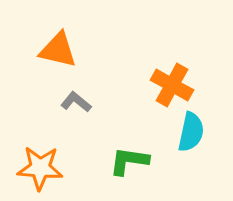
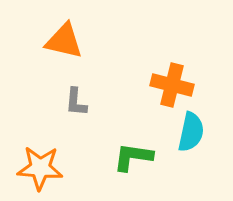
orange triangle: moved 6 px right, 9 px up
orange cross: rotated 15 degrees counterclockwise
gray L-shape: rotated 124 degrees counterclockwise
green L-shape: moved 4 px right, 4 px up
